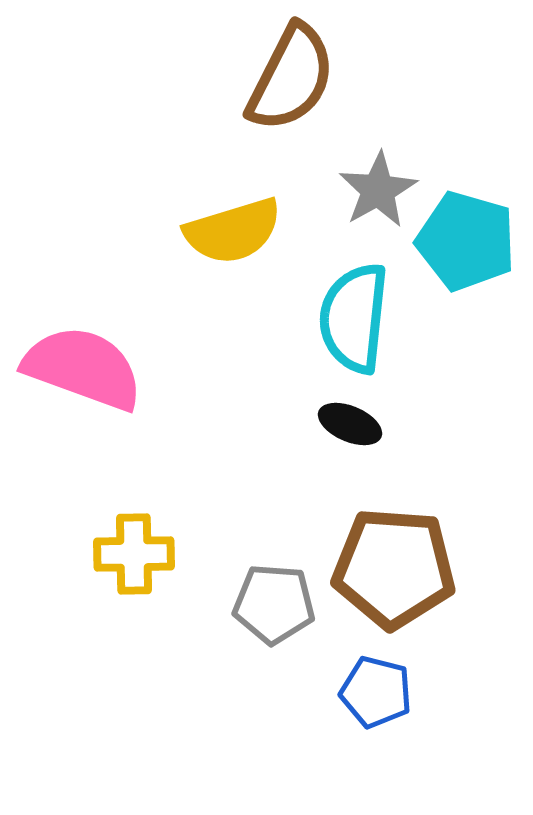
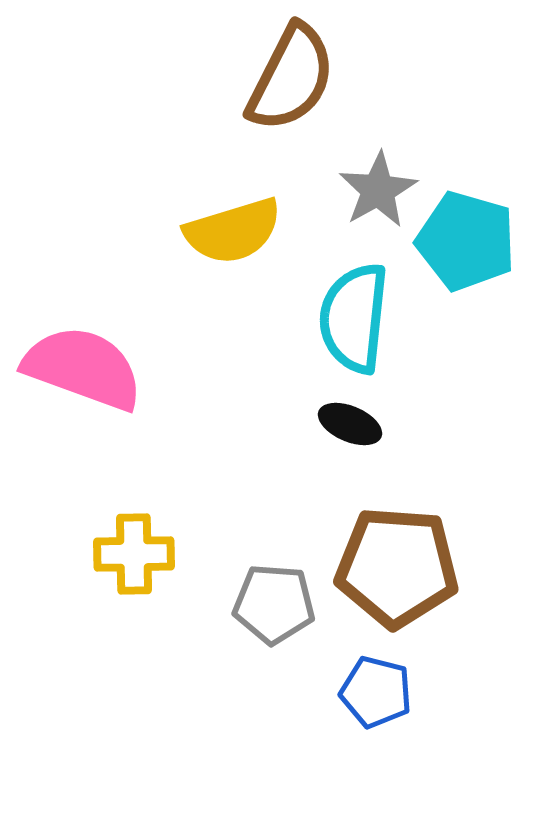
brown pentagon: moved 3 px right, 1 px up
